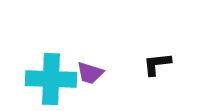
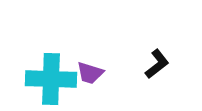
black L-shape: rotated 148 degrees clockwise
